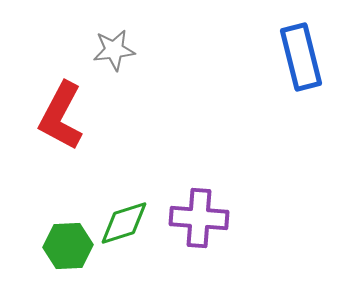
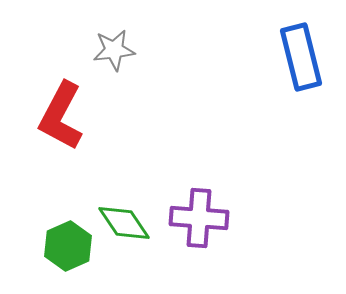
green diamond: rotated 74 degrees clockwise
green hexagon: rotated 21 degrees counterclockwise
